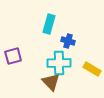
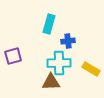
blue cross: rotated 24 degrees counterclockwise
yellow rectangle: moved 1 px left
brown triangle: rotated 48 degrees counterclockwise
